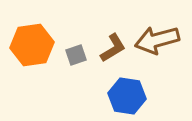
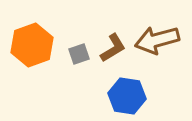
orange hexagon: rotated 12 degrees counterclockwise
gray square: moved 3 px right, 1 px up
